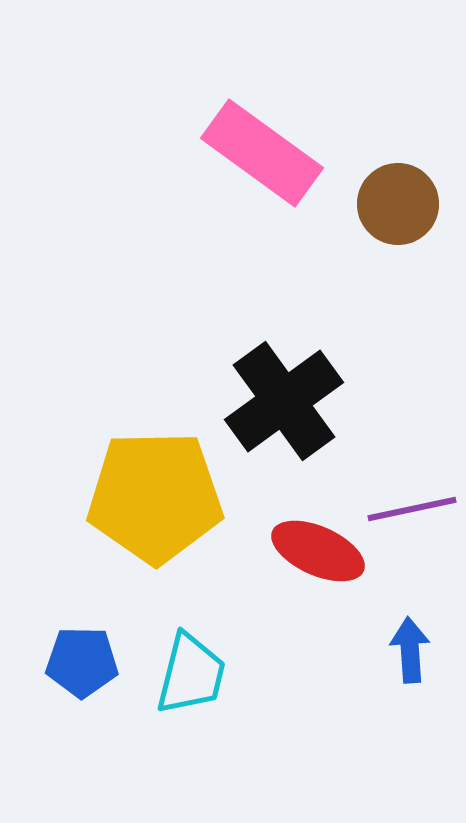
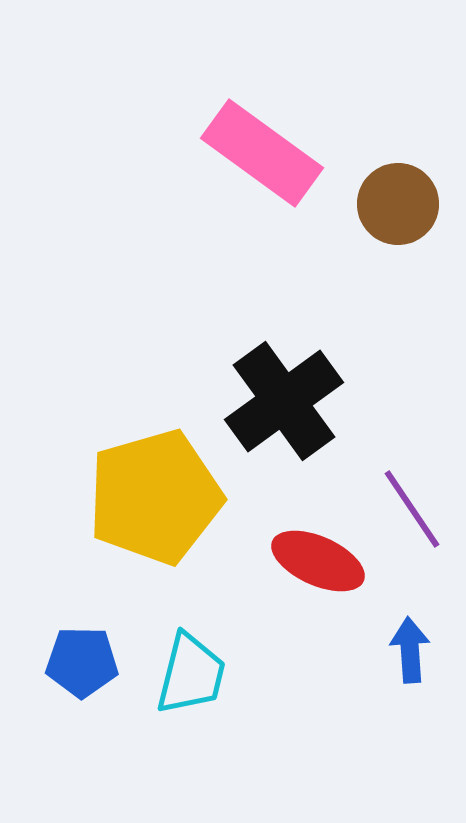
yellow pentagon: rotated 15 degrees counterclockwise
purple line: rotated 68 degrees clockwise
red ellipse: moved 10 px down
